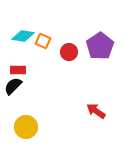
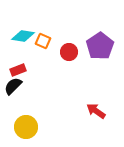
red rectangle: rotated 21 degrees counterclockwise
